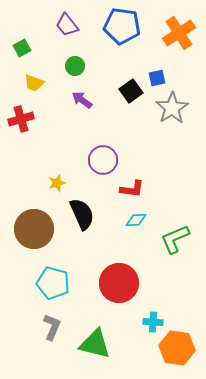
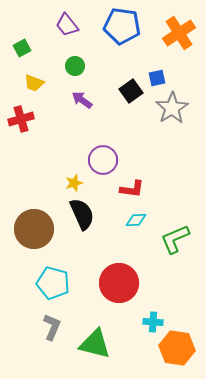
yellow star: moved 17 px right
